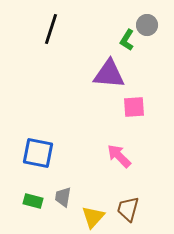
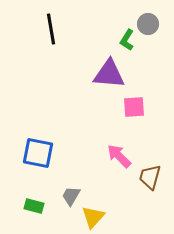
gray circle: moved 1 px right, 1 px up
black line: rotated 28 degrees counterclockwise
gray trapezoid: moved 8 px right, 1 px up; rotated 20 degrees clockwise
green rectangle: moved 1 px right, 5 px down
brown trapezoid: moved 22 px right, 32 px up
